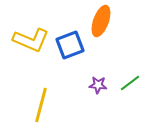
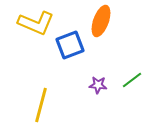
yellow L-shape: moved 5 px right, 17 px up
green line: moved 2 px right, 3 px up
